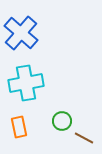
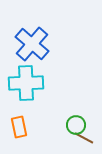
blue cross: moved 11 px right, 11 px down
cyan cross: rotated 8 degrees clockwise
green circle: moved 14 px right, 4 px down
